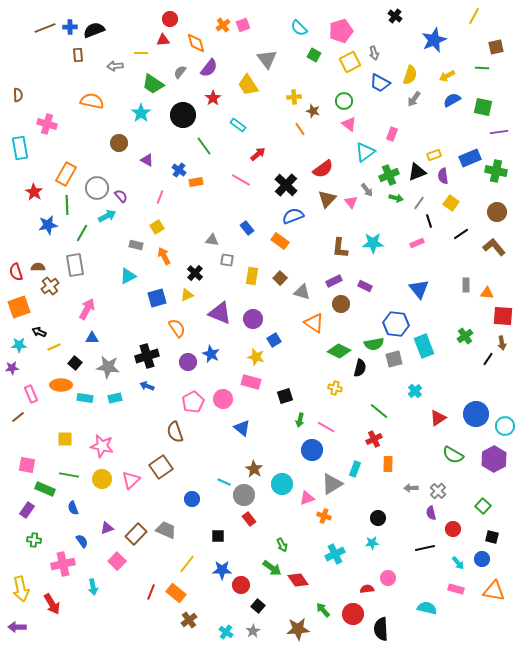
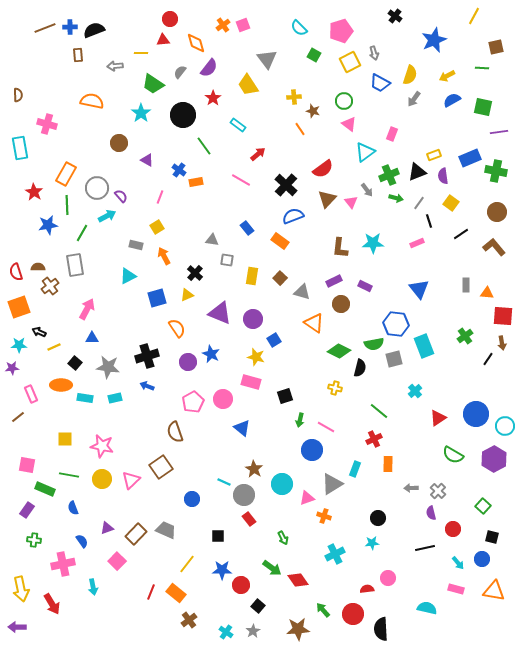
green arrow at (282, 545): moved 1 px right, 7 px up
